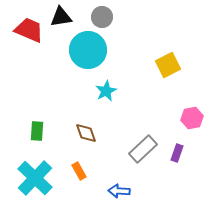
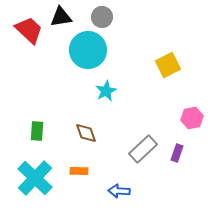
red trapezoid: rotated 20 degrees clockwise
orange rectangle: rotated 60 degrees counterclockwise
